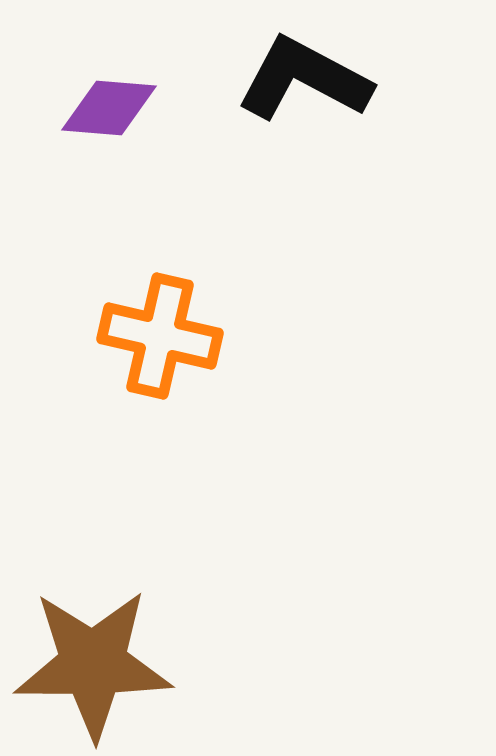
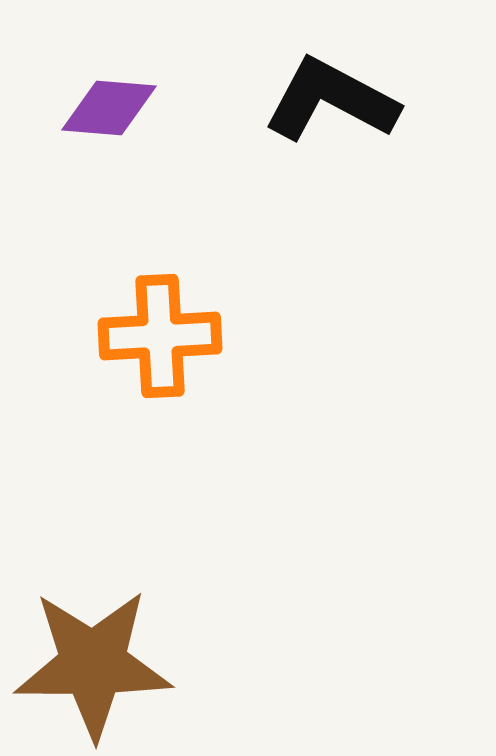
black L-shape: moved 27 px right, 21 px down
orange cross: rotated 16 degrees counterclockwise
